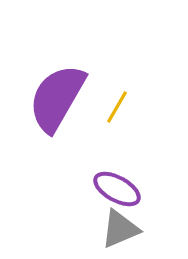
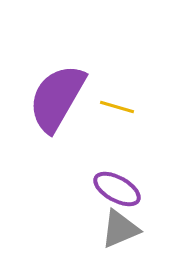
yellow line: rotated 76 degrees clockwise
